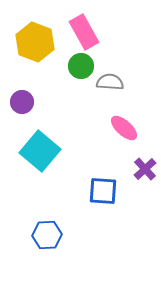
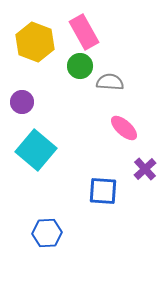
green circle: moved 1 px left
cyan square: moved 4 px left, 1 px up
blue hexagon: moved 2 px up
